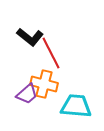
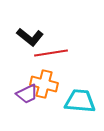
red line: rotated 72 degrees counterclockwise
purple trapezoid: rotated 15 degrees clockwise
cyan trapezoid: moved 4 px right, 5 px up
